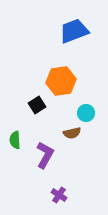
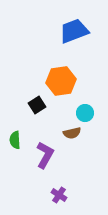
cyan circle: moved 1 px left
